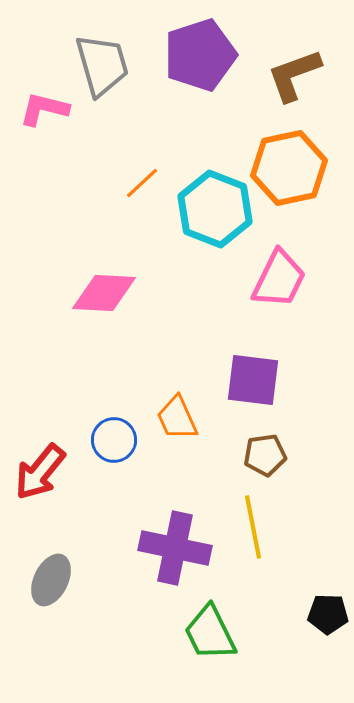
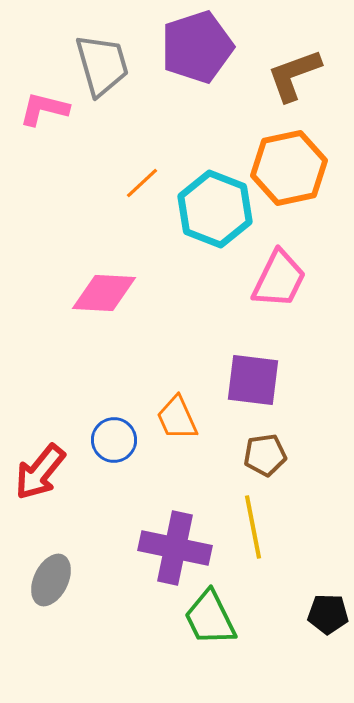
purple pentagon: moved 3 px left, 8 px up
green trapezoid: moved 15 px up
